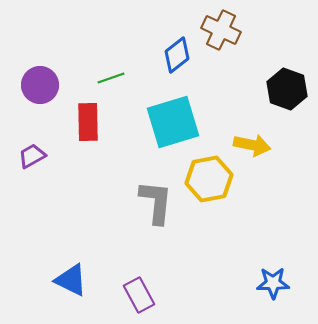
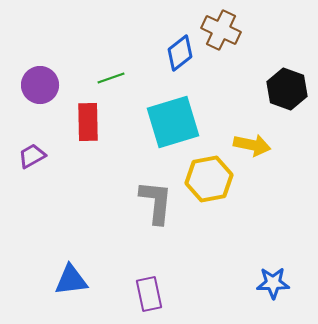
blue diamond: moved 3 px right, 2 px up
blue triangle: rotated 33 degrees counterclockwise
purple rectangle: moved 10 px right, 1 px up; rotated 16 degrees clockwise
